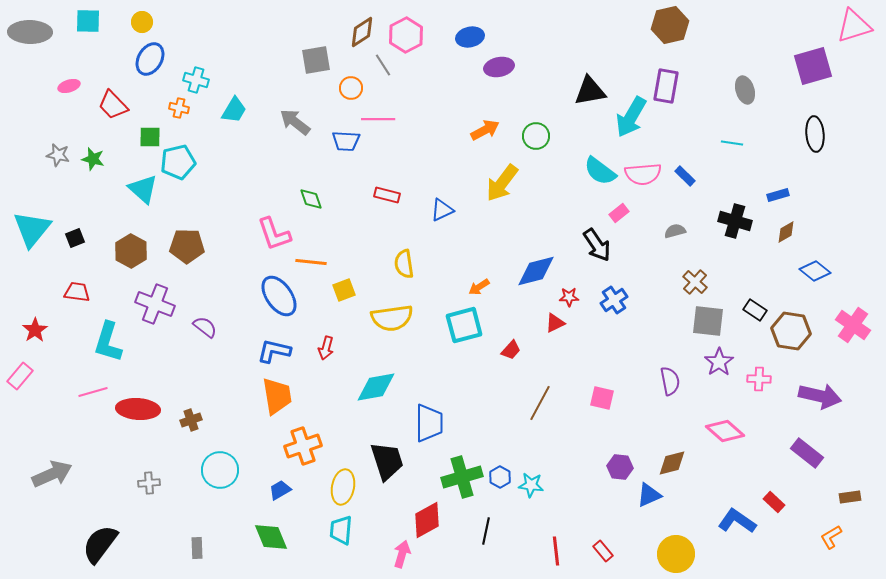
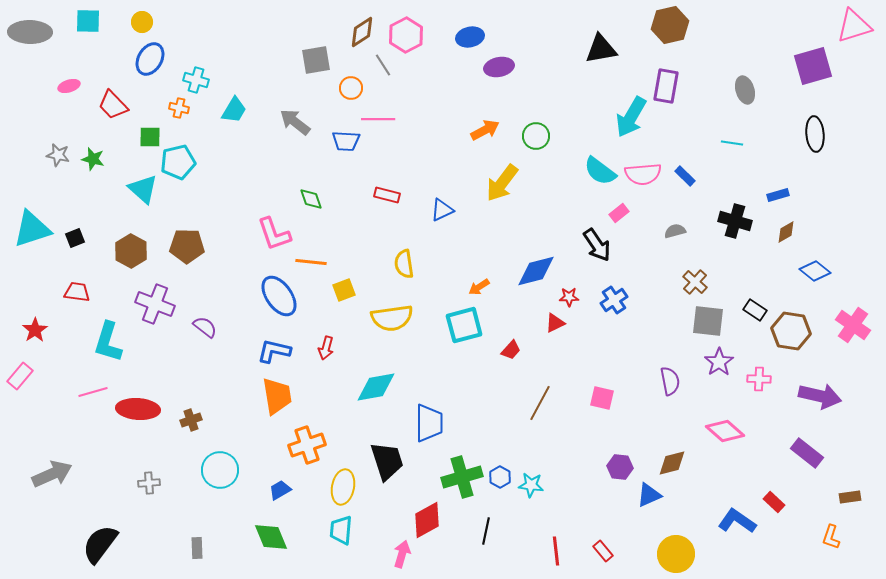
black triangle at (590, 91): moved 11 px right, 42 px up
cyan triangle at (32, 229): rotated 33 degrees clockwise
orange cross at (303, 446): moved 4 px right, 1 px up
orange L-shape at (831, 537): rotated 40 degrees counterclockwise
